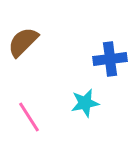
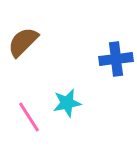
blue cross: moved 6 px right
cyan star: moved 18 px left
